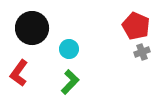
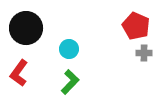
black circle: moved 6 px left
gray cross: moved 2 px right, 1 px down; rotated 21 degrees clockwise
